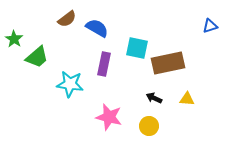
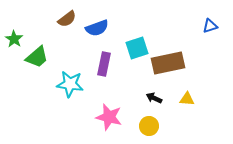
blue semicircle: rotated 130 degrees clockwise
cyan square: rotated 30 degrees counterclockwise
